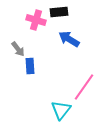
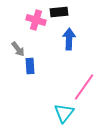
blue arrow: rotated 60 degrees clockwise
cyan triangle: moved 3 px right, 3 px down
